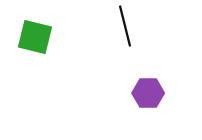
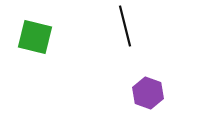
purple hexagon: rotated 20 degrees clockwise
